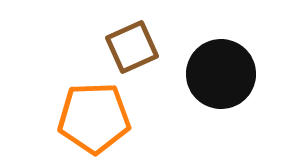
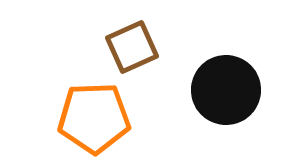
black circle: moved 5 px right, 16 px down
